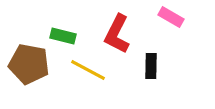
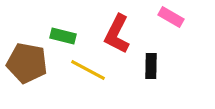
brown pentagon: moved 2 px left, 1 px up
